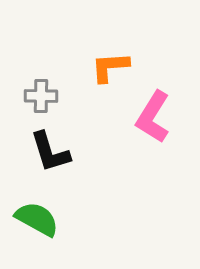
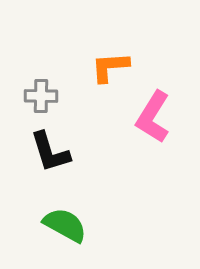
green semicircle: moved 28 px right, 6 px down
